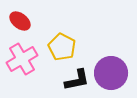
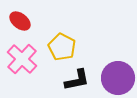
pink cross: rotated 16 degrees counterclockwise
purple circle: moved 7 px right, 5 px down
